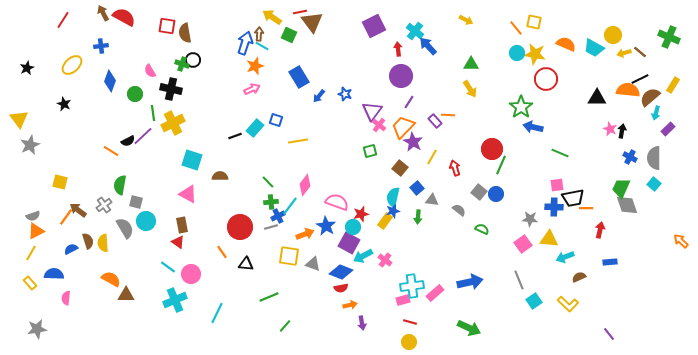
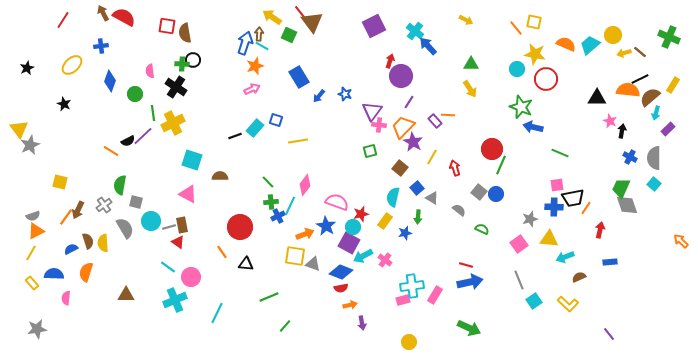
red line at (300, 12): rotated 64 degrees clockwise
cyan trapezoid at (594, 48): moved 4 px left, 3 px up; rotated 110 degrees clockwise
red arrow at (398, 49): moved 8 px left, 12 px down; rotated 24 degrees clockwise
cyan circle at (517, 53): moved 16 px down
green cross at (182, 64): rotated 16 degrees counterclockwise
pink semicircle at (150, 71): rotated 24 degrees clockwise
black cross at (171, 89): moved 5 px right, 2 px up; rotated 20 degrees clockwise
green star at (521, 107): rotated 15 degrees counterclockwise
yellow triangle at (19, 119): moved 10 px down
pink cross at (379, 125): rotated 32 degrees counterclockwise
pink star at (610, 129): moved 8 px up
gray triangle at (432, 200): moved 2 px up; rotated 24 degrees clockwise
cyan line at (290, 206): rotated 12 degrees counterclockwise
orange line at (586, 208): rotated 56 degrees counterclockwise
brown arrow at (78, 210): rotated 102 degrees counterclockwise
blue star at (393, 211): moved 12 px right, 22 px down
gray star at (530, 219): rotated 21 degrees counterclockwise
cyan circle at (146, 221): moved 5 px right
gray line at (271, 227): moved 102 px left
pink square at (523, 244): moved 4 px left
yellow square at (289, 256): moved 6 px right
pink circle at (191, 274): moved 3 px down
orange semicircle at (111, 279): moved 25 px left, 7 px up; rotated 102 degrees counterclockwise
yellow rectangle at (30, 283): moved 2 px right
pink rectangle at (435, 293): moved 2 px down; rotated 18 degrees counterclockwise
red line at (410, 322): moved 56 px right, 57 px up
